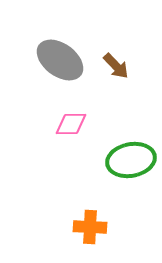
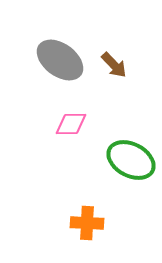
brown arrow: moved 2 px left, 1 px up
green ellipse: rotated 39 degrees clockwise
orange cross: moved 3 px left, 4 px up
